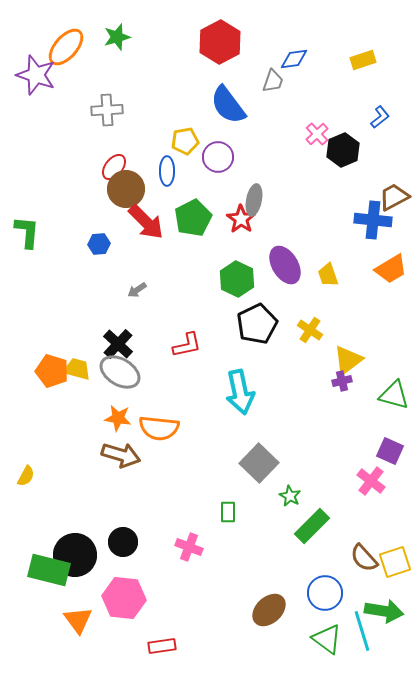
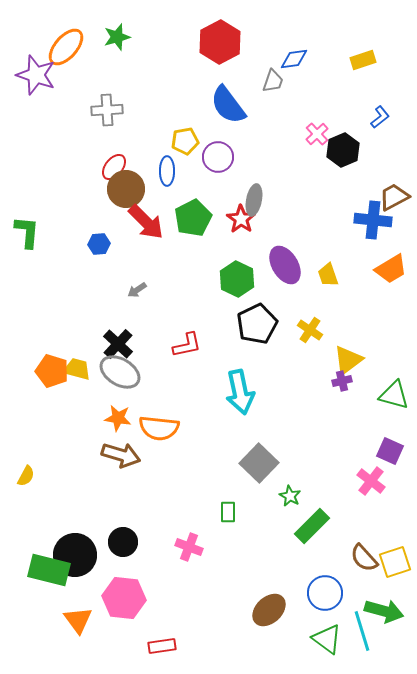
green arrow at (384, 611): rotated 6 degrees clockwise
